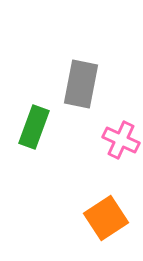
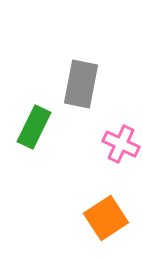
green rectangle: rotated 6 degrees clockwise
pink cross: moved 4 px down
